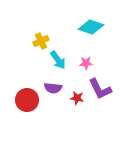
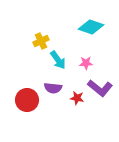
purple L-shape: moved 1 px up; rotated 25 degrees counterclockwise
